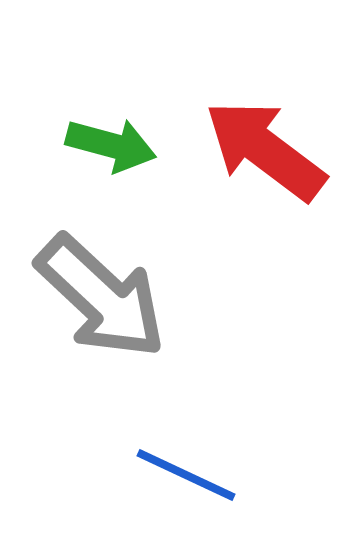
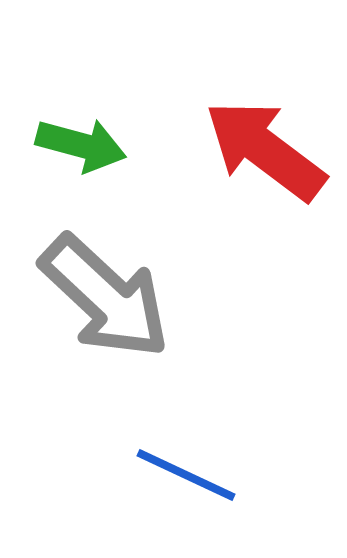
green arrow: moved 30 px left
gray arrow: moved 4 px right
